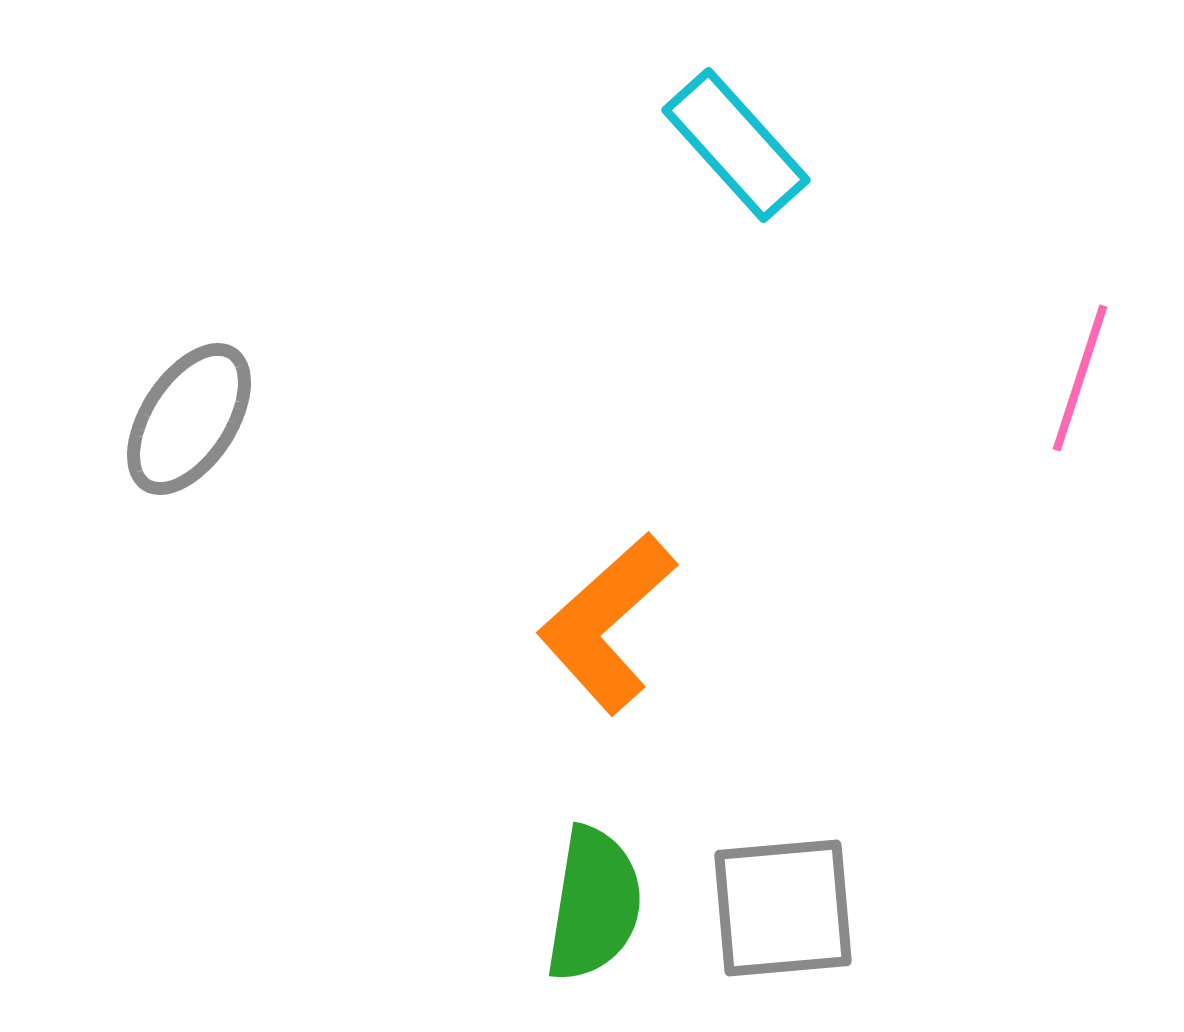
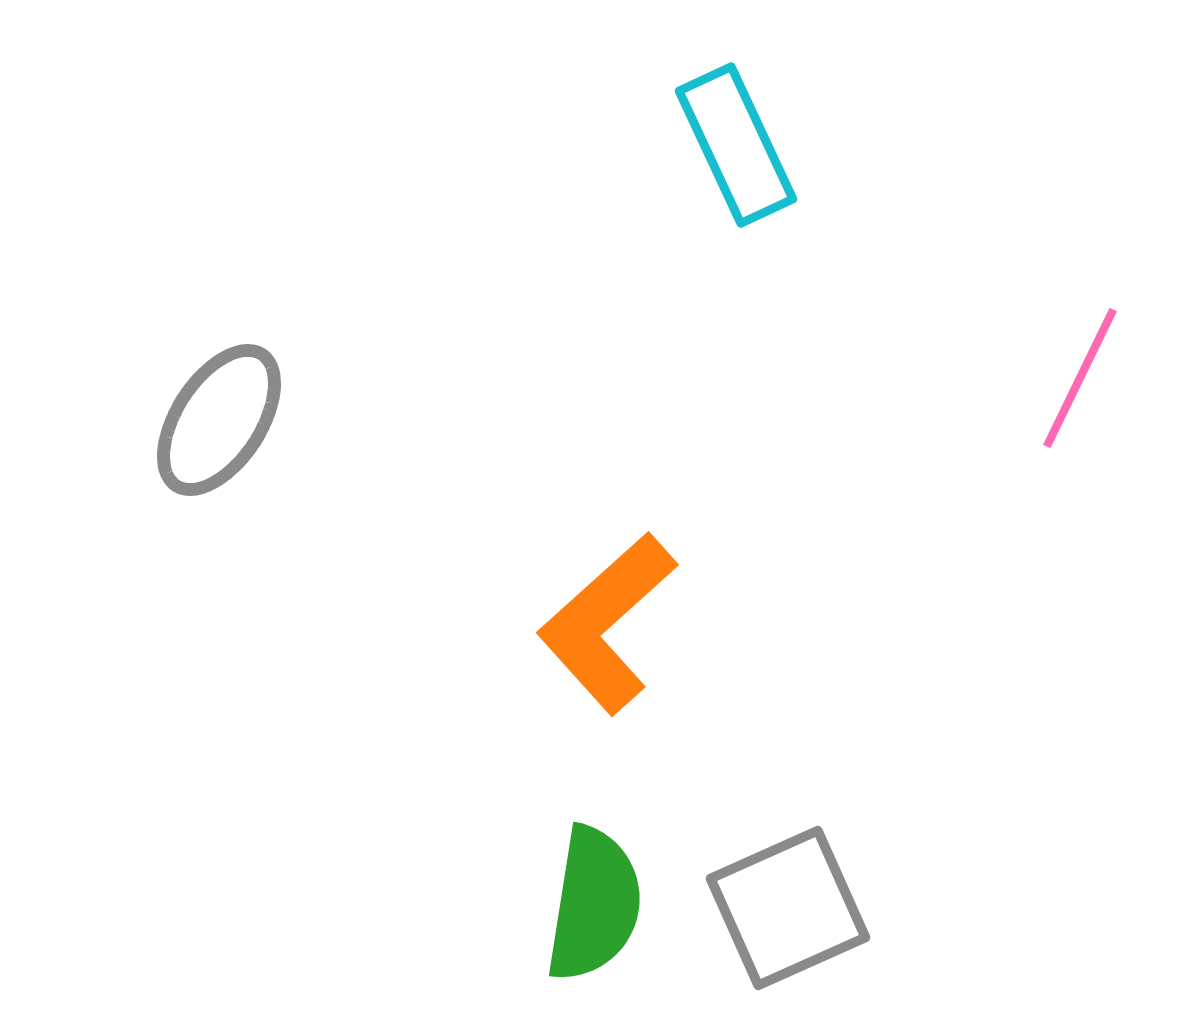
cyan rectangle: rotated 17 degrees clockwise
pink line: rotated 8 degrees clockwise
gray ellipse: moved 30 px right, 1 px down
gray square: moved 5 px right; rotated 19 degrees counterclockwise
